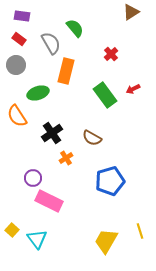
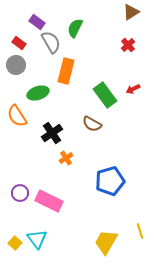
purple rectangle: moved 15 px right, 6 px down; rotated 28 degrees clockwise
green semicircle: rotated 114 degrees counterclockwise
red rectangle: moved 4 px down
gray semicircle: moved 1 px up
red cross: moved 17 px right, 9 px up
brown semicircle: moved 14 px up
purple circle: moved 13 px left, 15 px down
yellow square: moved 3 px right, 13 px down
yellow trapezoid: moved 1 px down
